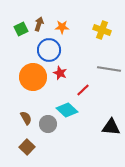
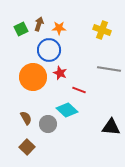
orange star: moved 3 px left, 1 px down
red line: moved 4 px left; rotated 64 degrees clockwise
